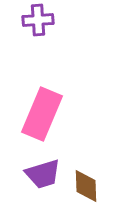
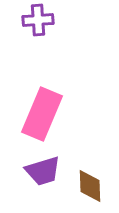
purple trapezoid: moved 3 px up
brown diamond: moved 4 px right
